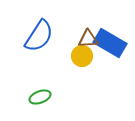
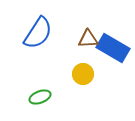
blue semicircle: moved 1 px left, 3 px up
blue rectangle: moved 3 px right, 5 px down
yellow circle: moved 1 px right, 18 px down
